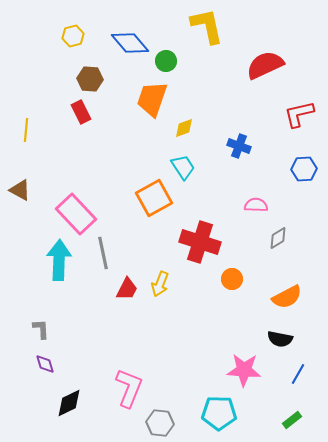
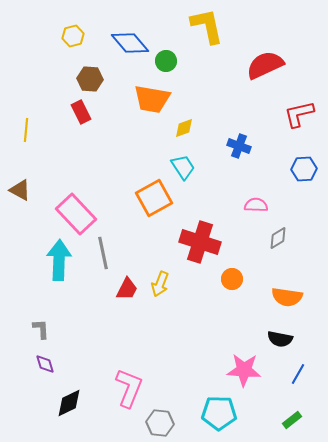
orange trapezoid: rotated 99 degrees counterclockwise
orange semicircle: rotated 36 degrees clockwise
